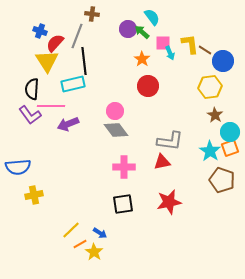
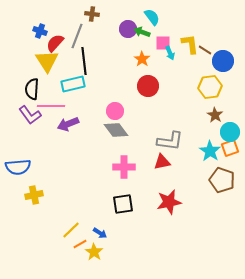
green arrow: rotated 21 degrees counterclockwise
